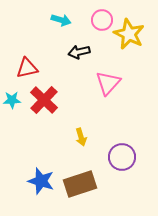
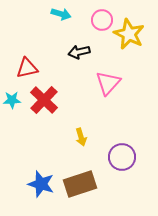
cyan arrow: moved 6 px up
blue star: moved 3 px down
